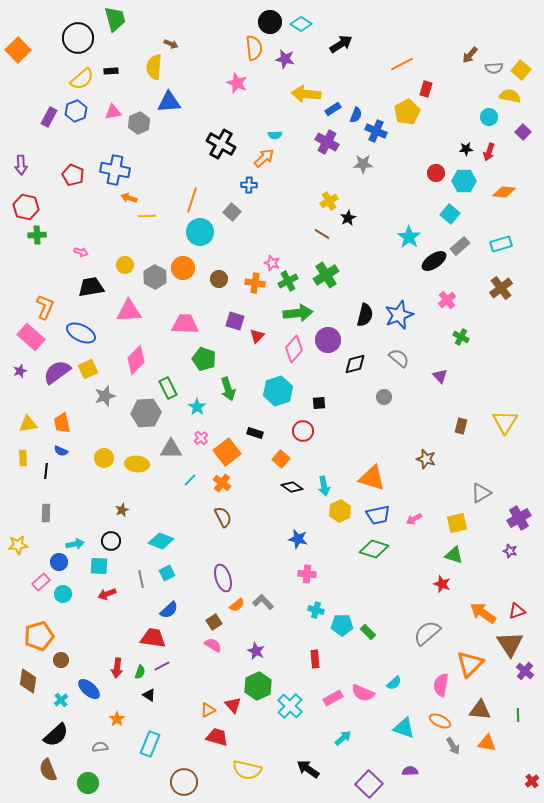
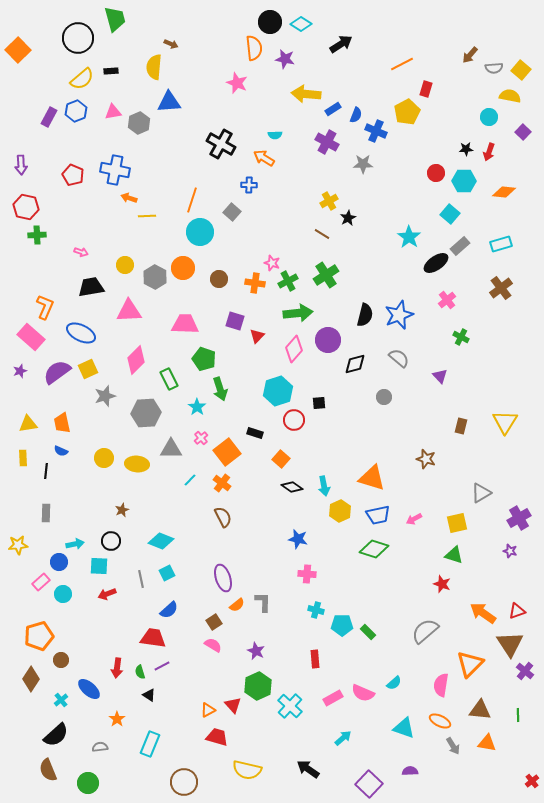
orange arrow at (264, 158): rotated 105 degrees counterclockwise
black ellipse at (434, 261): moved 2 px right, 2 px down
green rectangle at (168, 388): moved 1 px right, 9 px up
green arrow at (228, 389): moved 8 px left
red circle at (303, 431): moved 9 px left, 11 px up
gray L-shape at (263, 602): rotated 45 degrees clockwise
gray semicircle at (427, 633): moved 2 px left, 2 px up
green semicircle at (140, 672): rotated 144 degrees clockwise
brown diamond at (28, 681): moved 3 px right, 2 px up; rotated 25 degrees clockwise
